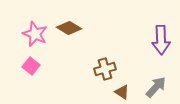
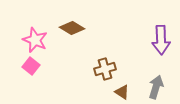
brown diamond: moved 3 px right
pink star: moved 6 px down
gray arrow: rotated 25 degrees counterclockwise
